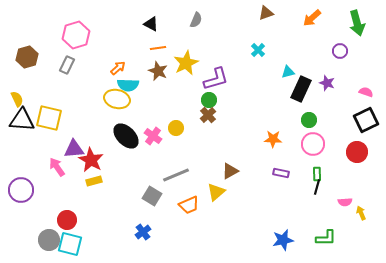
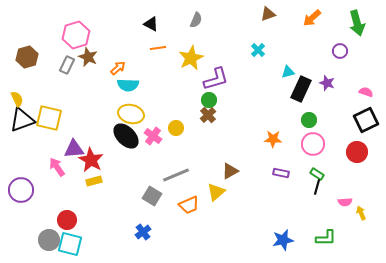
brown triangle at (266, 13): moved 2 px right, 1 px down
yellow star at (186, 63): moved 5 px right, 5 px up
brown star at (158, 71): moved 70 px left, 14 px up
yellow ellipse at (117, 99): moved 14 px right, 15 px down
black triangle at (22, 120): rotated 24 degrees counterclockwise
green rectangle at (317, 174): rotated 56 degrees counterclockwise
